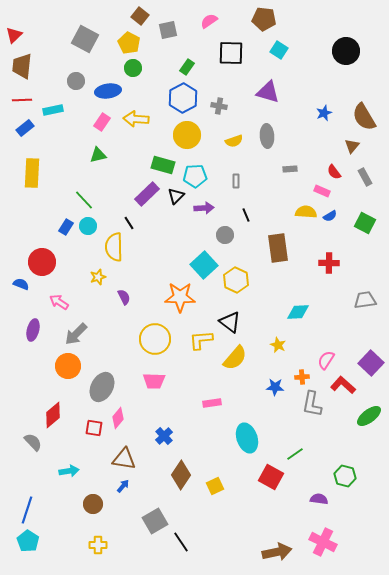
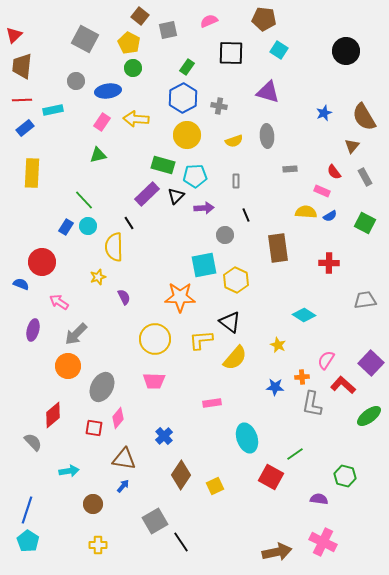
pink semicircle at (209, 21): rotated 12 degrees clockwise
cyan square at (204, 265): rotated 32 degrees clockwise
cyan diamond at (298, 312): moved 6 px right, 3 px down; rotated 35 degrees clockwise
